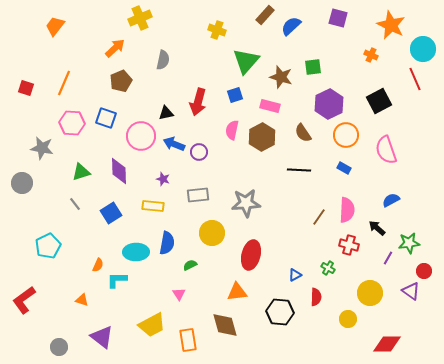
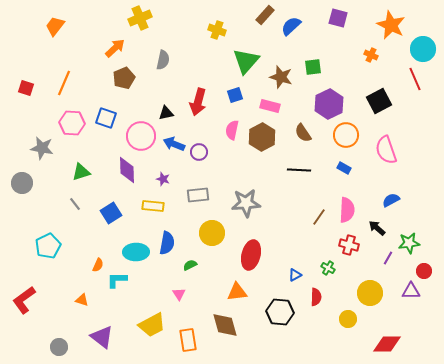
brown pentagon at (121, 81): moved 3 px right, 3 px up
purple diamond at (119, 171): moved 8 px right, 1 px up
purple triangle at (411, 291): rotated 36 degrees counterclockwise
